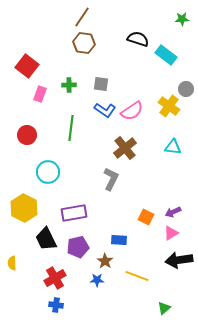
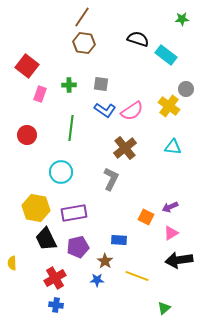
cyan circle: moved 13 px right
yellow hexagon: moved 12 px right; rotated 16 degrees counterclockwise
purple arrow: moved 3 px left, 5 px up
